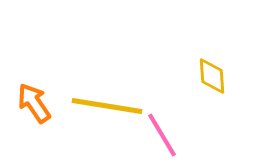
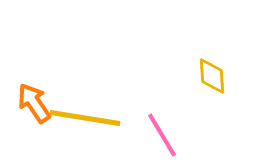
yellow line: moved 22 px left, 12 px down
